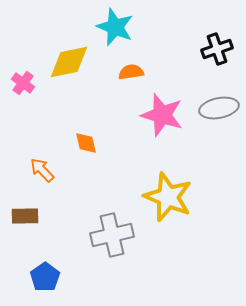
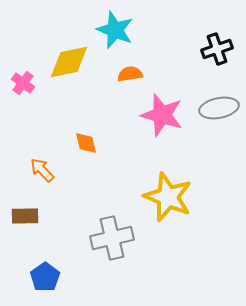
cyan star: moved 3 px down
orange semicircle: moved 1 px left, 2 px down
gray cross: moved 3 px down
